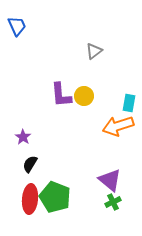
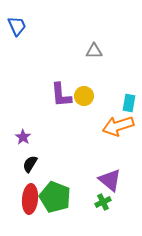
gray triangle: rotated 36 degrees clockwise
green cross: moved 10 px left
